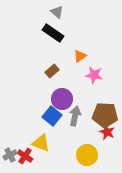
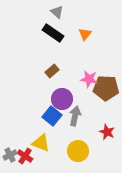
orange triangle: moved 5 px right, 22 px up; rotated 16 degrees counterclockwise
pink star: moved 5 px left, 4 px down
brown pentagon: moved 1 px right, 27 px up
yellow circle: moved 9 px left, 4 px up
